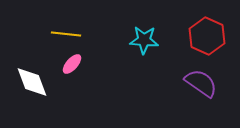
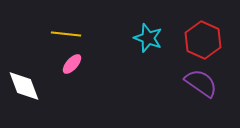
red hexagon: moved 4 px left, 4 px down
cyan star: moved 4 px right, 2 px up; rotated 16 degrees clockwise
white diamond: moved 8 px left, 4 px down
